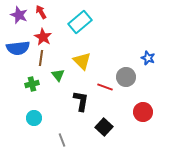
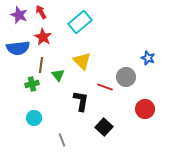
brown line: moved 7 px down
red circle: moved 2 px right, 3 px up
